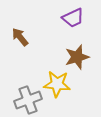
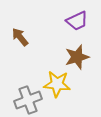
purple trapezoid: moved 4 px right, 3 px down
